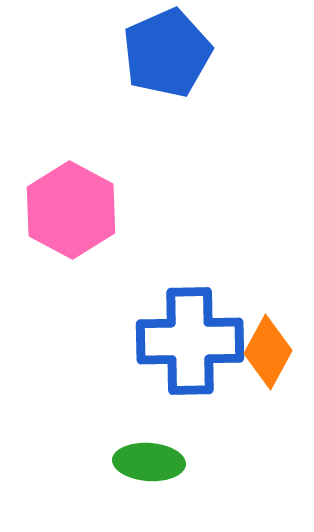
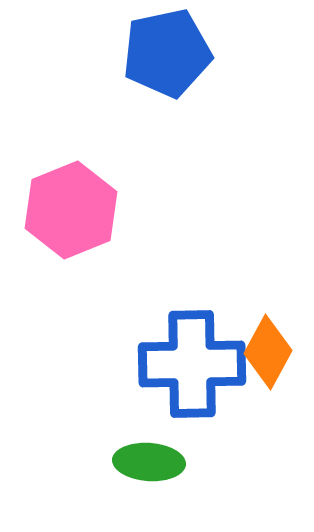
blue pentagon: rotated 12 degrees clockwise
pink hexagon: rotated 10 degrees clockwise
blue cross: moved 2 px right, 23 px down
